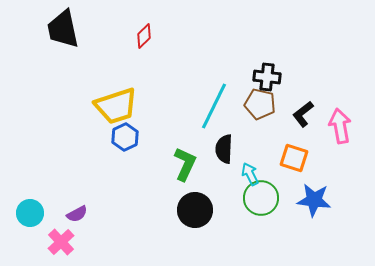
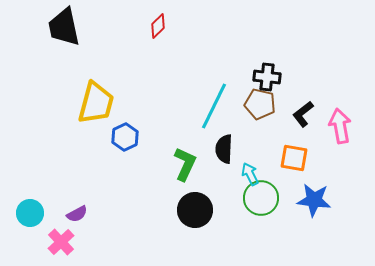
black trapezoid: moved 1 px right, 2 px up
red diamond: moved 14 px right, 10 px up
yellow trapezoid: moved 20 px left, 3 px up; rotated 57 degrees counterclockwise
orange square: rotated 8 degrees counterclockwise
